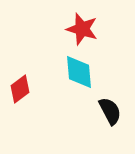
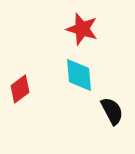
cyan diamond: moved 3 px down
black semicircle: moved 2 px right
